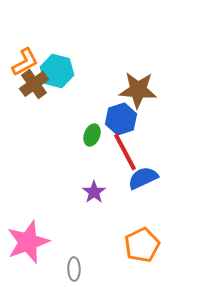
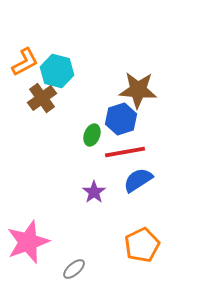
brown cross: moved 8 px right, 14 px down
red line: rotated 72 degrees counterclockwise
blue semicircle: moved 5 px left, 2 px down; rotated 8 degrees counterclockwise
gray ellipse: rotated 50 degrees clockwise
